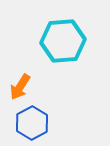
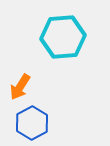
cyan hexagon: moved 4 px up
